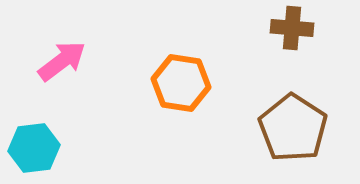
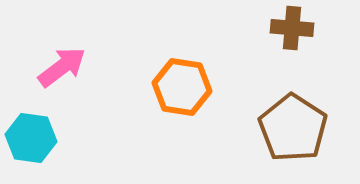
pink arrow: moved 6 px down
orange hexagon: moved 1 px right, 4 px down
cyan hexagon: moved 3 px left, 10 px up; rotated 15 degrees clockwise
